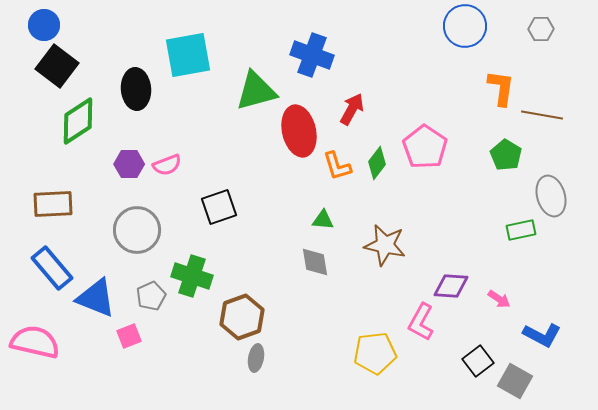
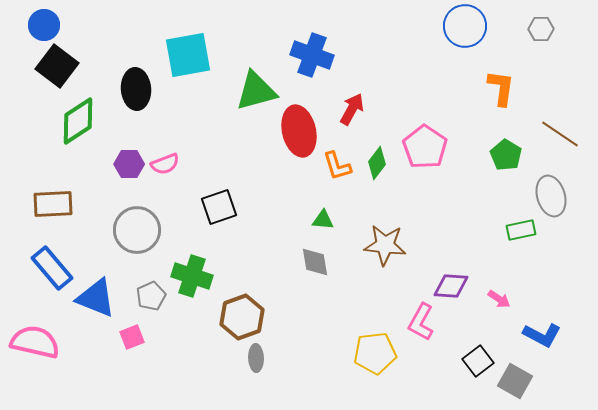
brown line at (542, 115): moved 18 px right, 19 px down; rotated 24 degrees clockwise
pink semicircle at (167, 165): moved 2 px left, 1 px up
brown star at (385, 245): rotated 6 degrees counterclockwise
pink square at (129, 336): moved 3 px right, 1 px down
gray ellipse at (256, 358): rotated 12 degrees counterclockwise
